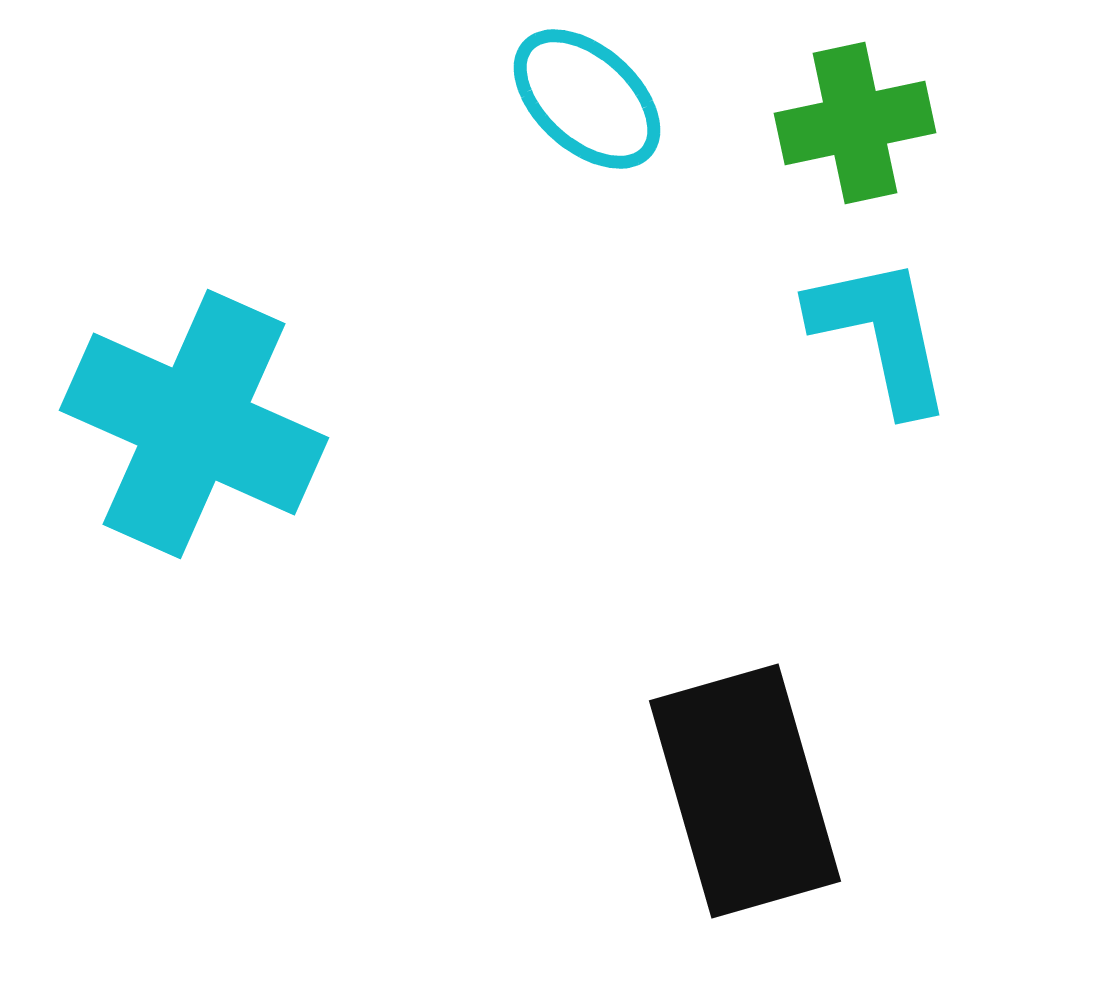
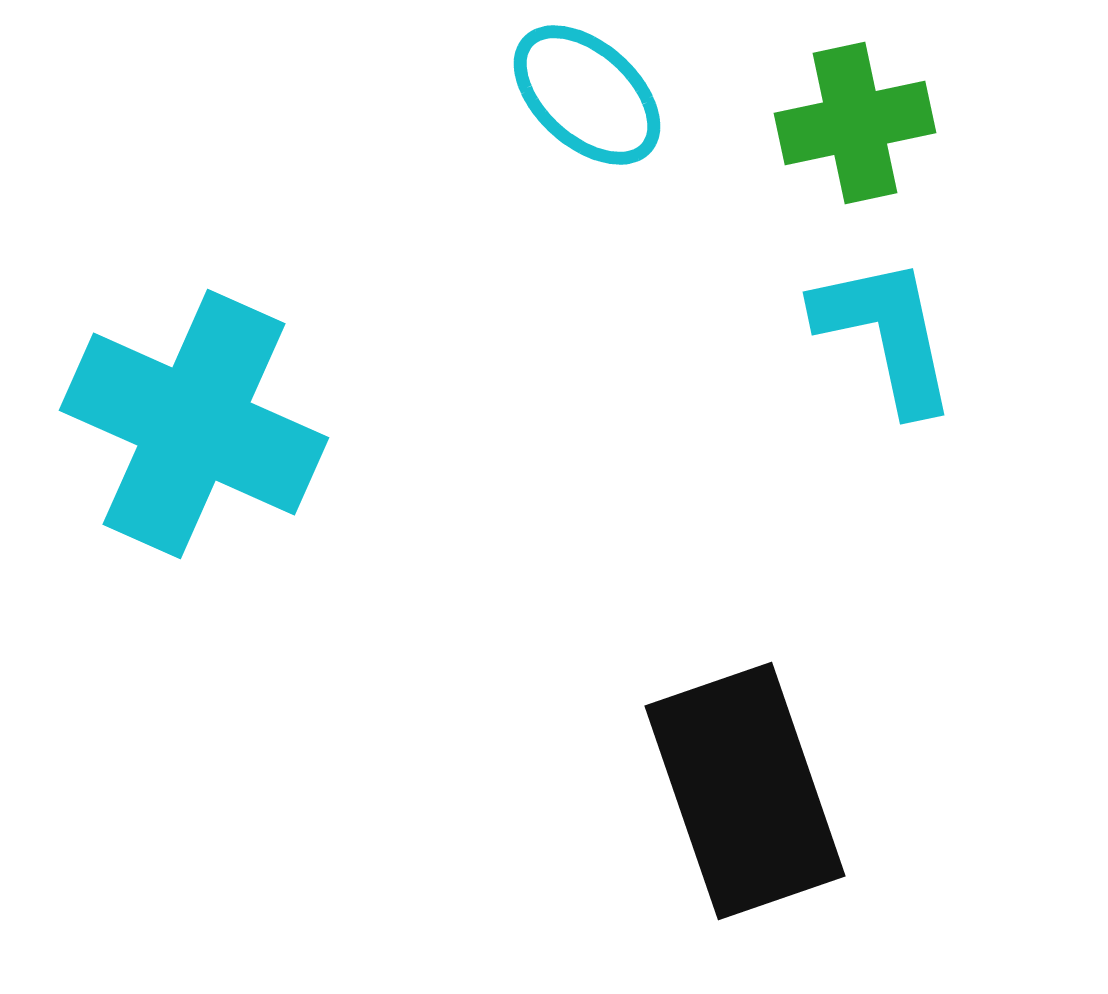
cyan ellipse: moved 4 px up
cyan L-shape: moved 5 px right
black rectangle: rotated 3 degrees counterclockwise
